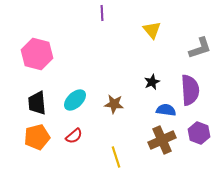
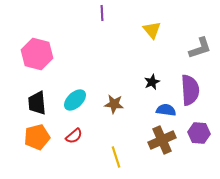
purple hexagon: rotated 15 degrees counterclockwise
